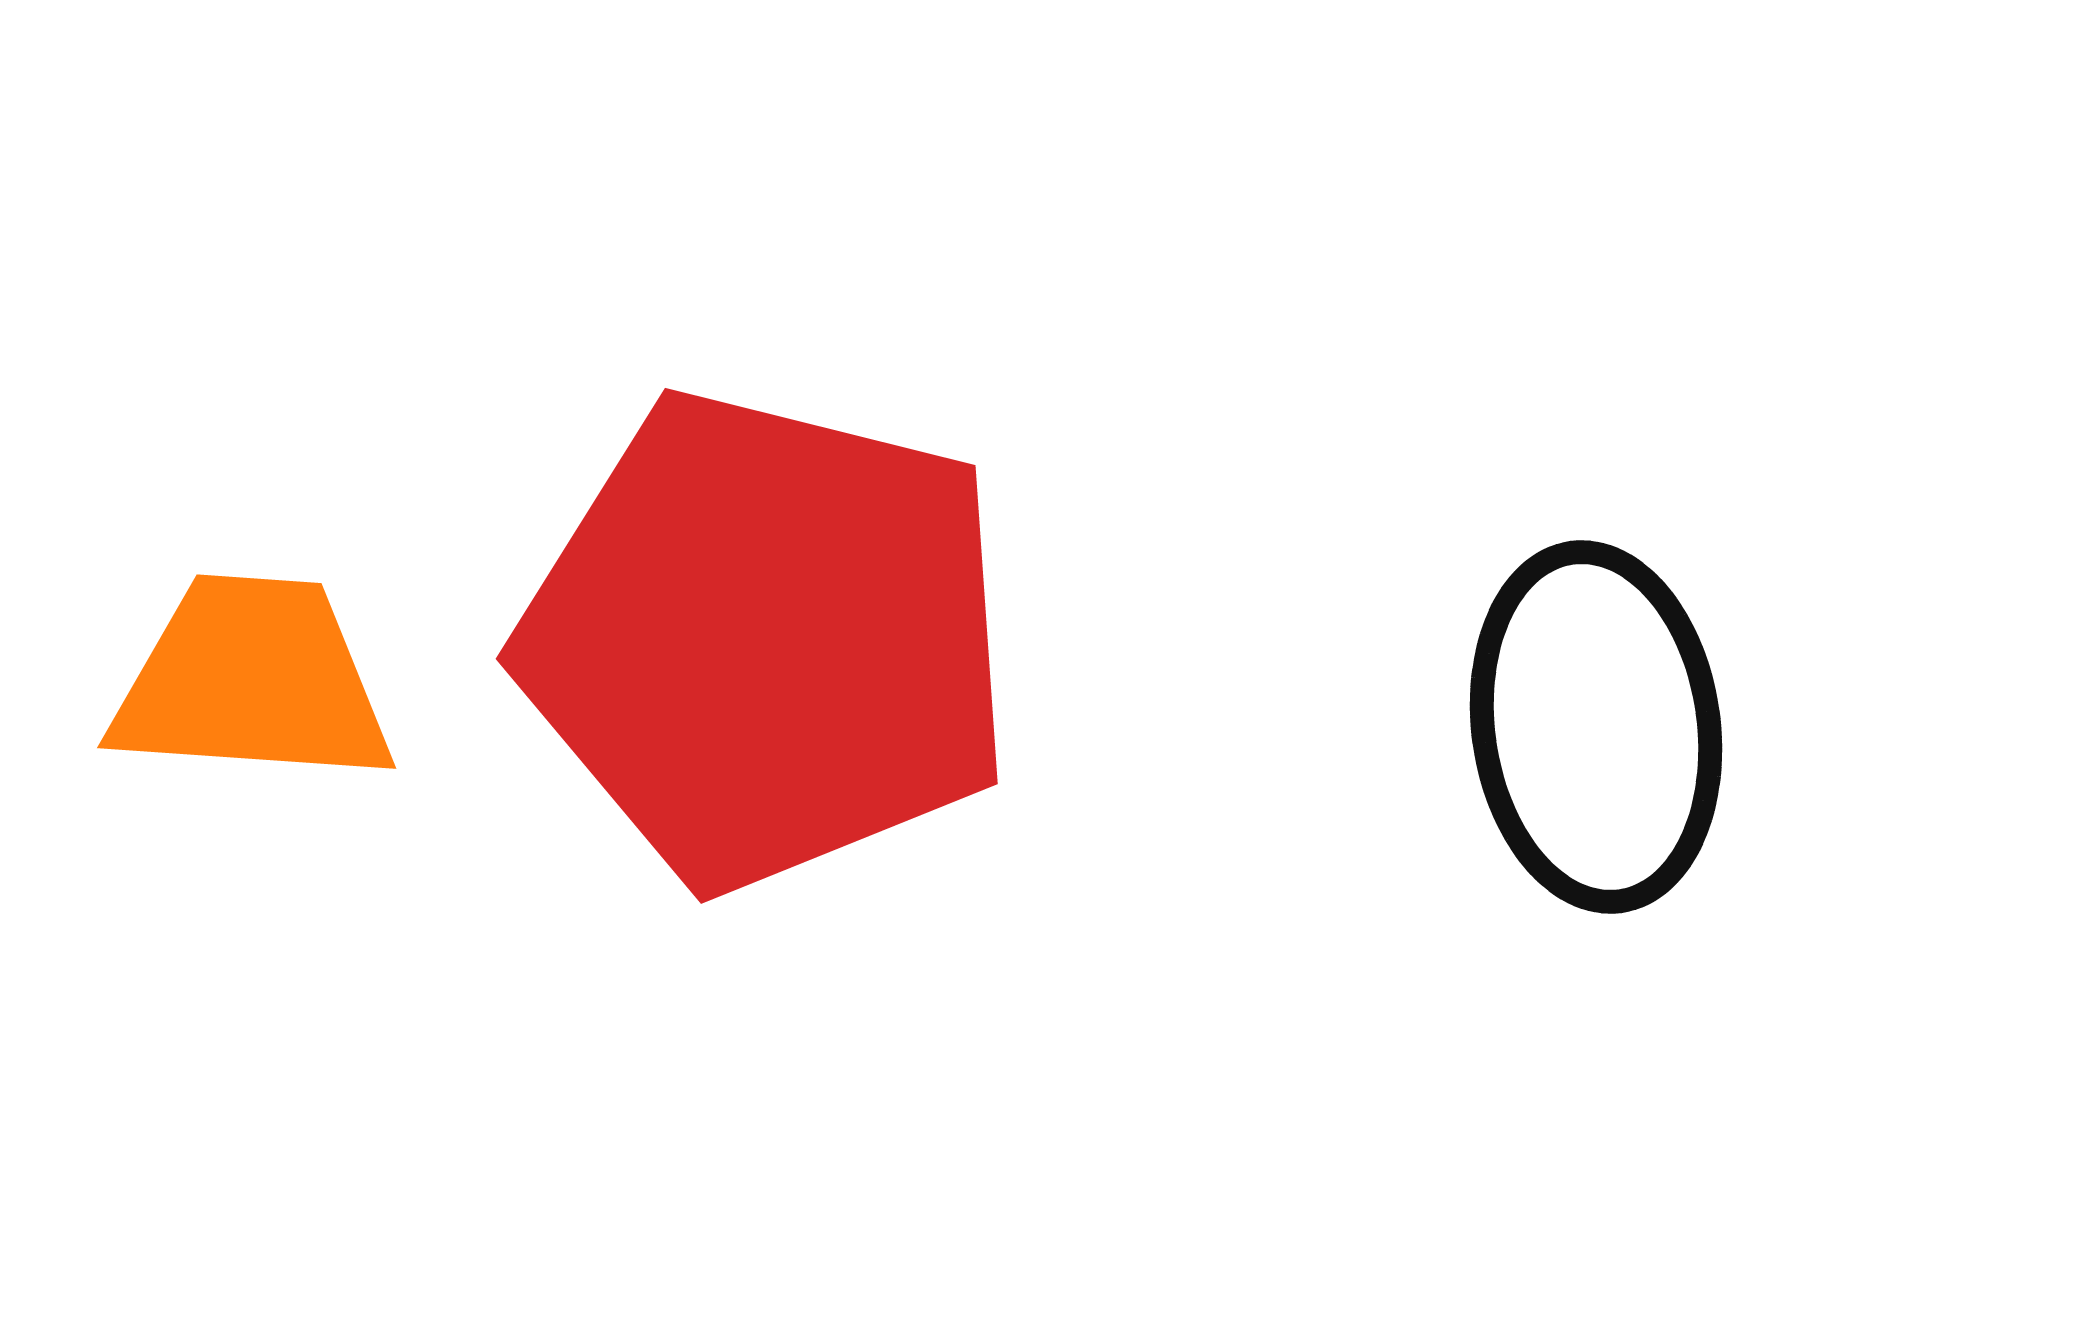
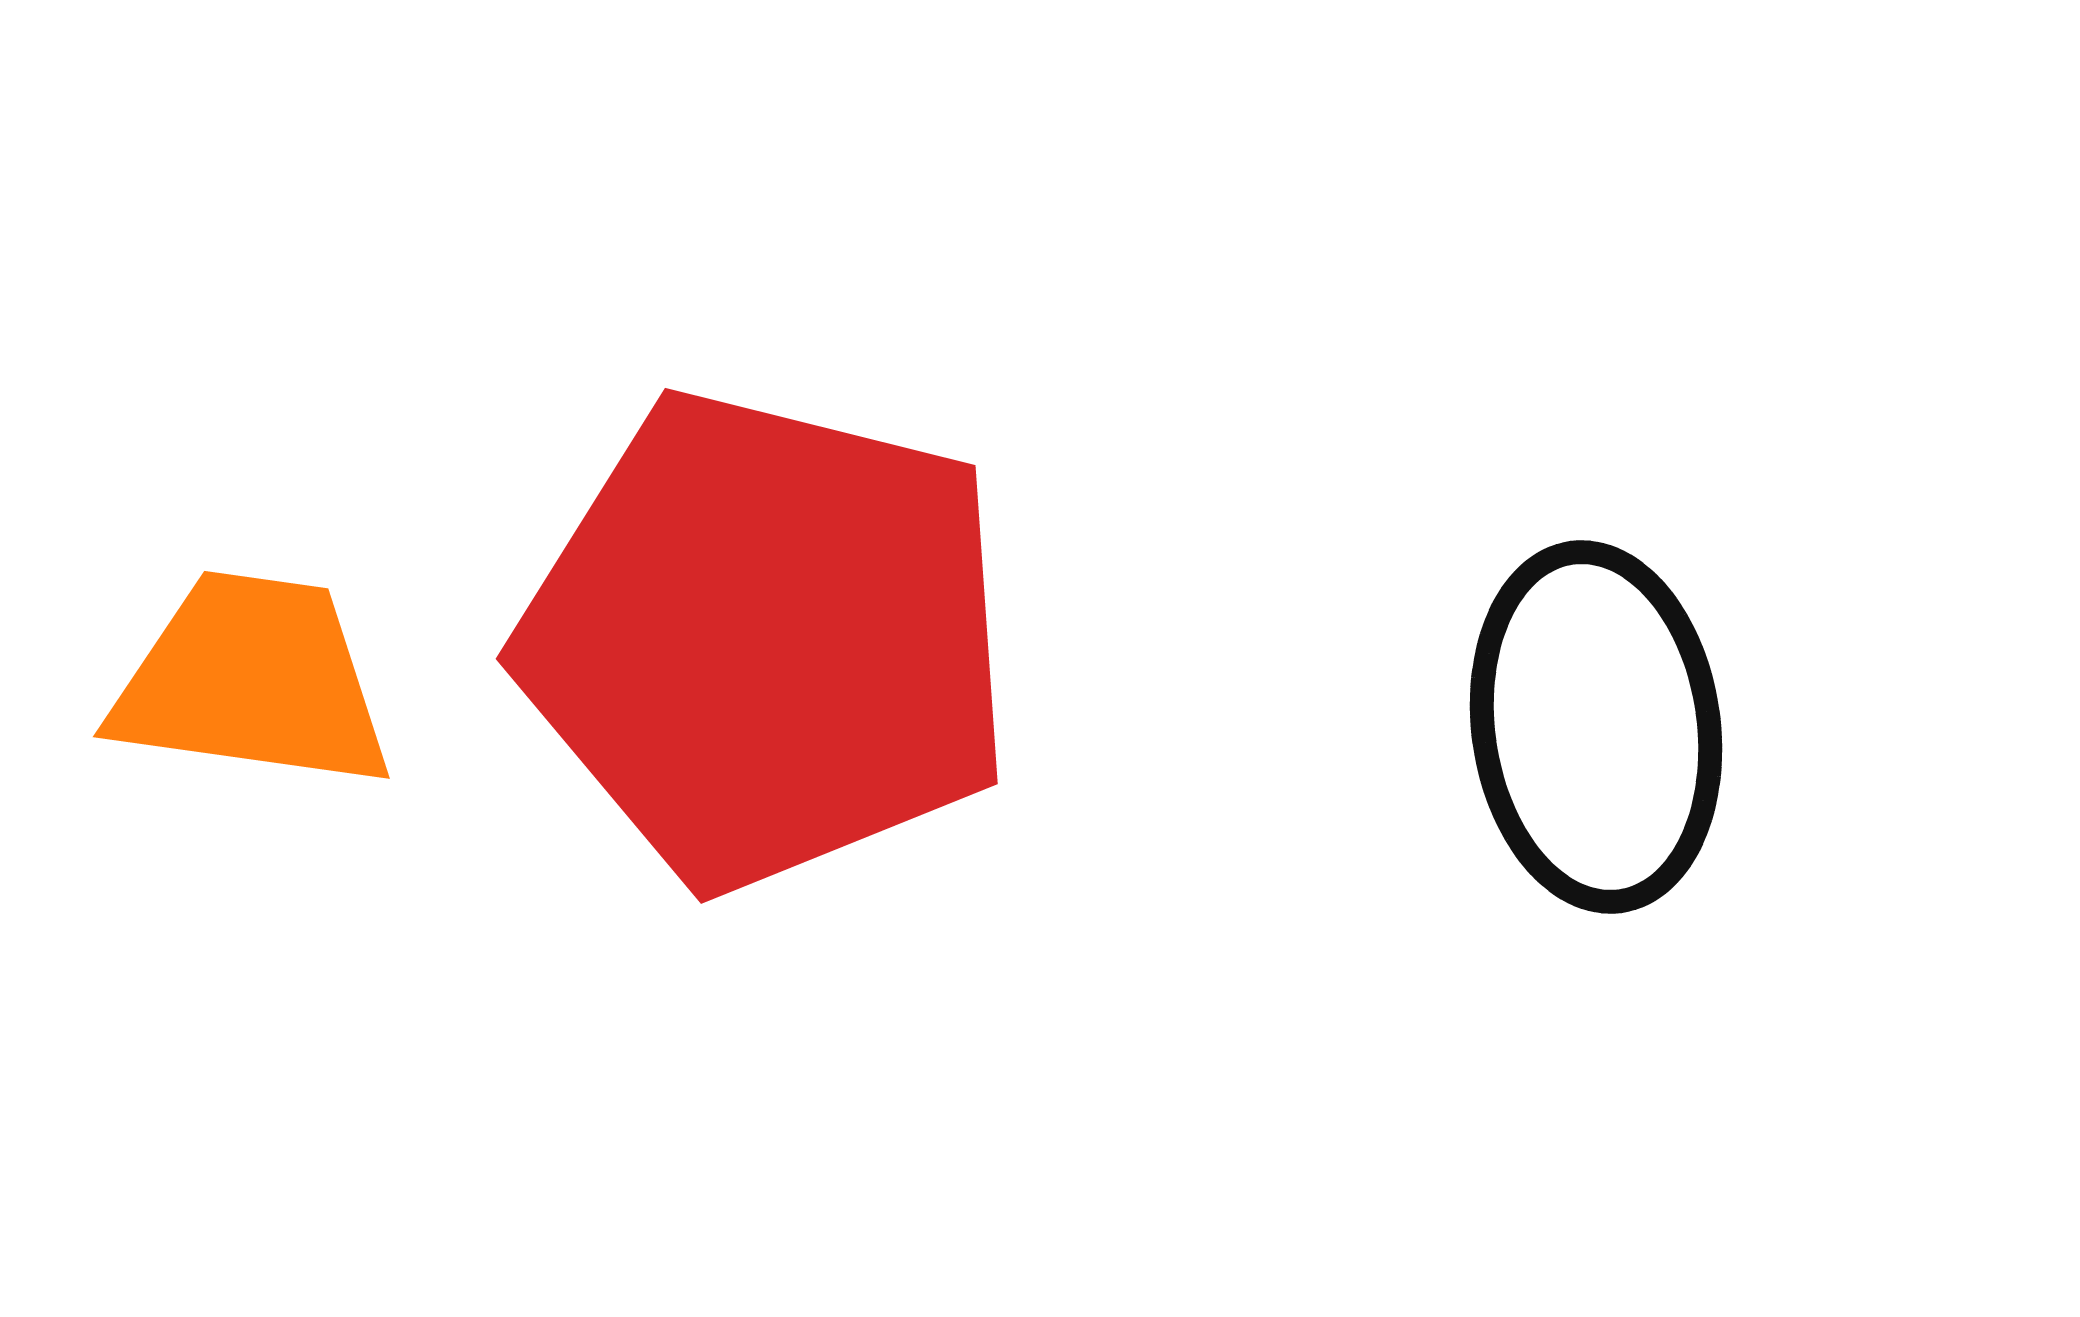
orange trapezoid: rotated 4 degrees clockwise
